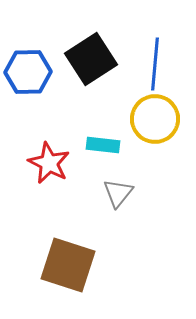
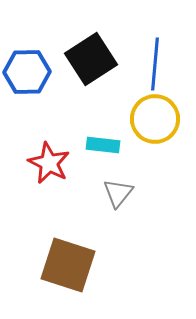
blue hexagon: moved 1 px left
